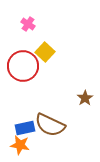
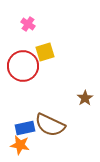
yellow square: rotated 30 degrees clockwise
